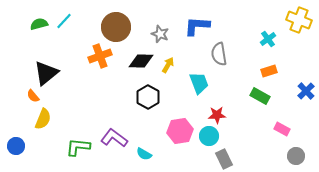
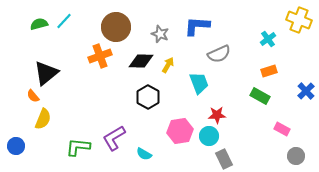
gray semicircle: rotated 105 degrees counterclockwise
purple L-shape: rotated 68 degrees counterclockwise
